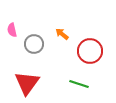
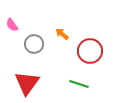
pink semicircle: moved 5 px up; rotated 24 degrees counterclockwise
